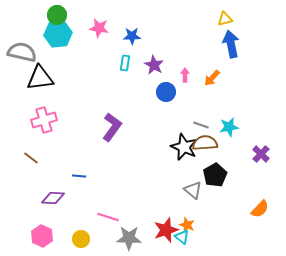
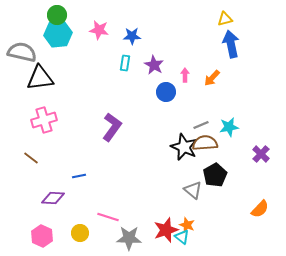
pink star: moved 2 px down
gray line: rotated 42 degrees counterclockwise
blue line: rotated 16 degrees counterclockwise
yellow circle: moved 1 px left, 6 px up
